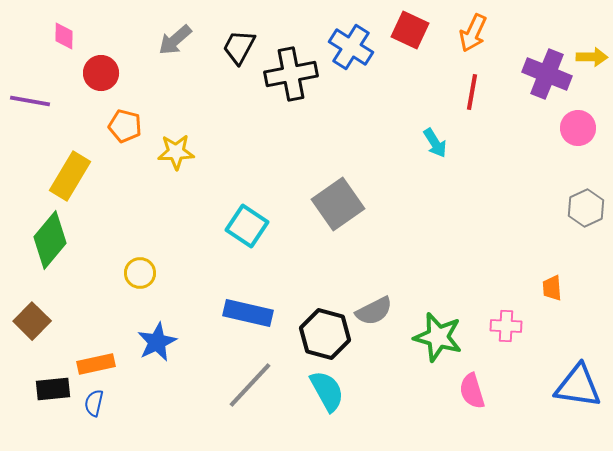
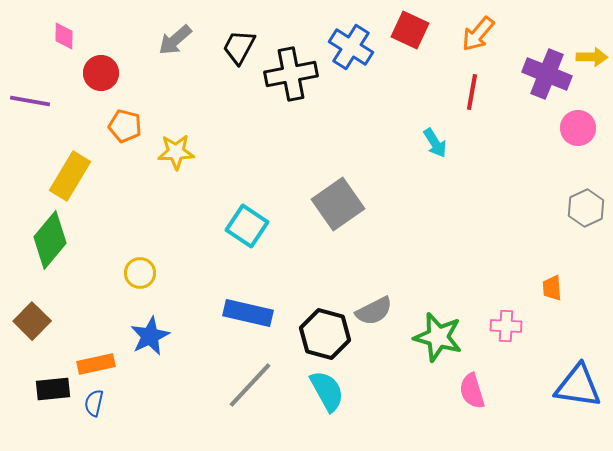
orange arrow: moved 5 px right, 1 px down; rotated 15 degrees clockwise
blue star: moved 7 px left, 6 px up
